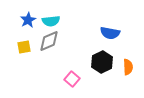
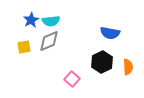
blue star: moved 3 px right
